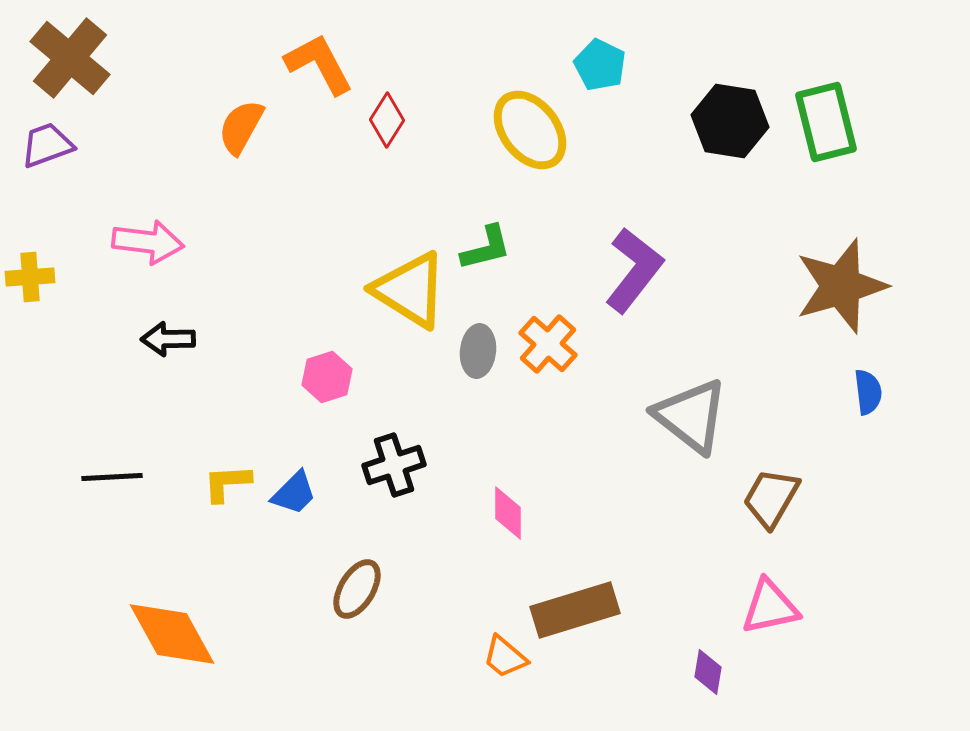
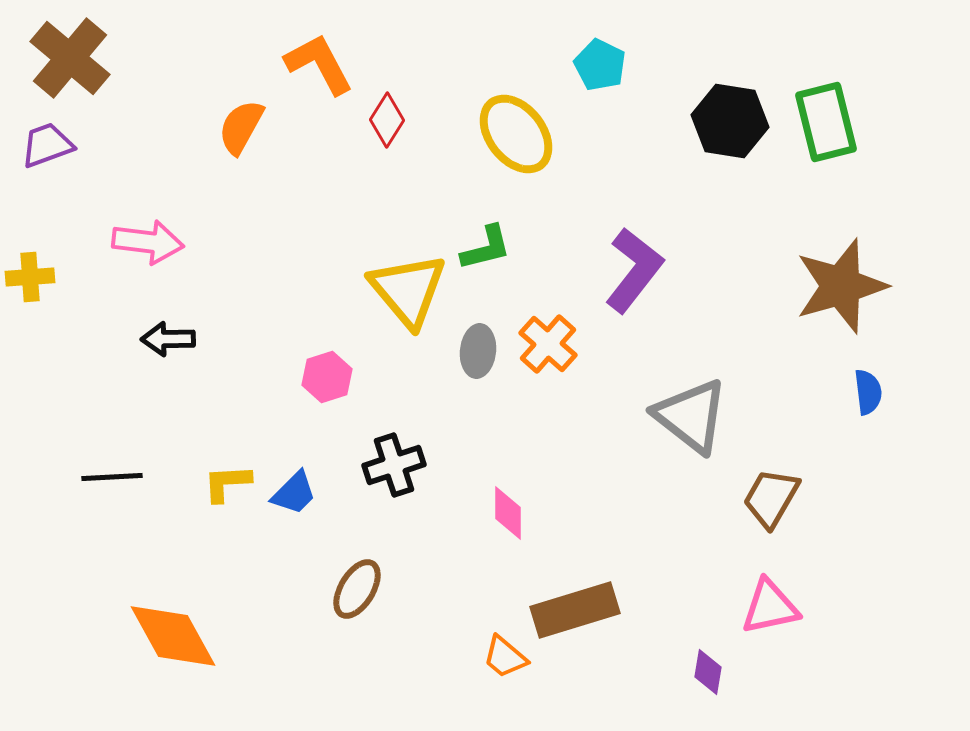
yellow ellipse: moved 14 px left, 4 px down
yellow triangle: moved 2 px left; rotated 18 degrees clockwise
orange diamond: moved 1 px right, 2 px down
